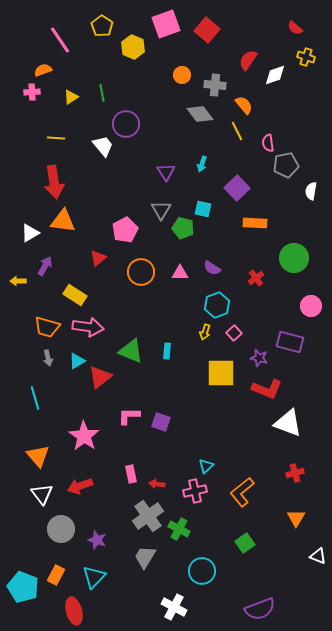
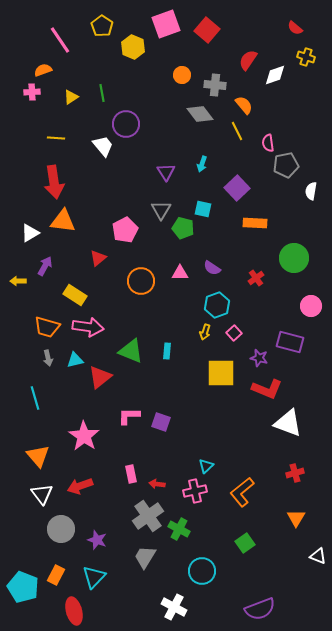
orange circle at (141, 272): moved 9 px down
cyan triangle at (77, 361): moved 2 px left, 1 px up; rotated 18 degrees clockwise
